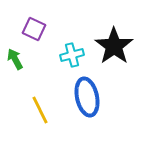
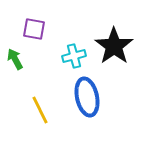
purple square: rotated 15 degrees counterclockwise
cyan cross: moved 2 px right, 1 px down
